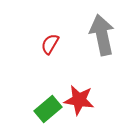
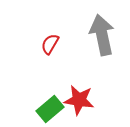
green rectangle: moved 2 px right
